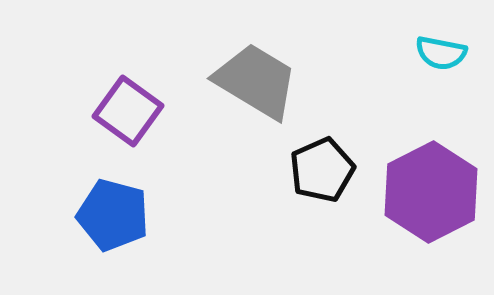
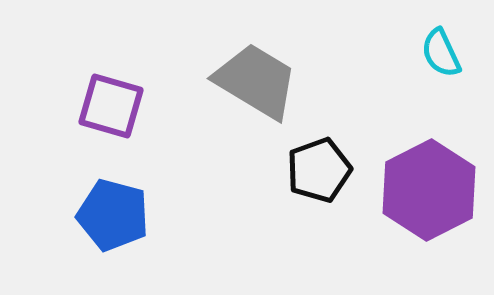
cyan semicircle: rotated 54 degrees clockwise
purple square: moved 17 px left, 5 px up; rotated 20 degrees counterclockwise
black pentagon: moved 3 px left; rotated 4 degrees clockwise
purple hexagon: moved 2 px left, 2 px up
